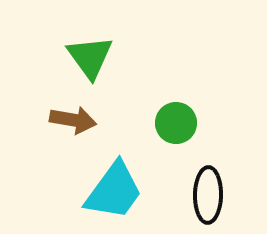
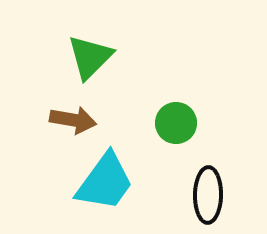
green triangle: rotated 21 degrees clockwise
cyan trapezoid: moved 9 px left, 9 px up
